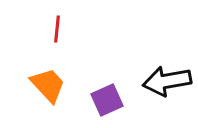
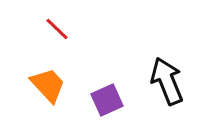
red line: rotated 52 degrees counterclockwise
black arrow: rotated 78 degrees clockwise
